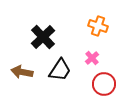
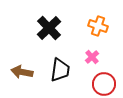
black cross: moved 6 px right, 9 px up
pink cross: moved 1 px up
black trapezoid: rotated 25 degrees counterclockwise
